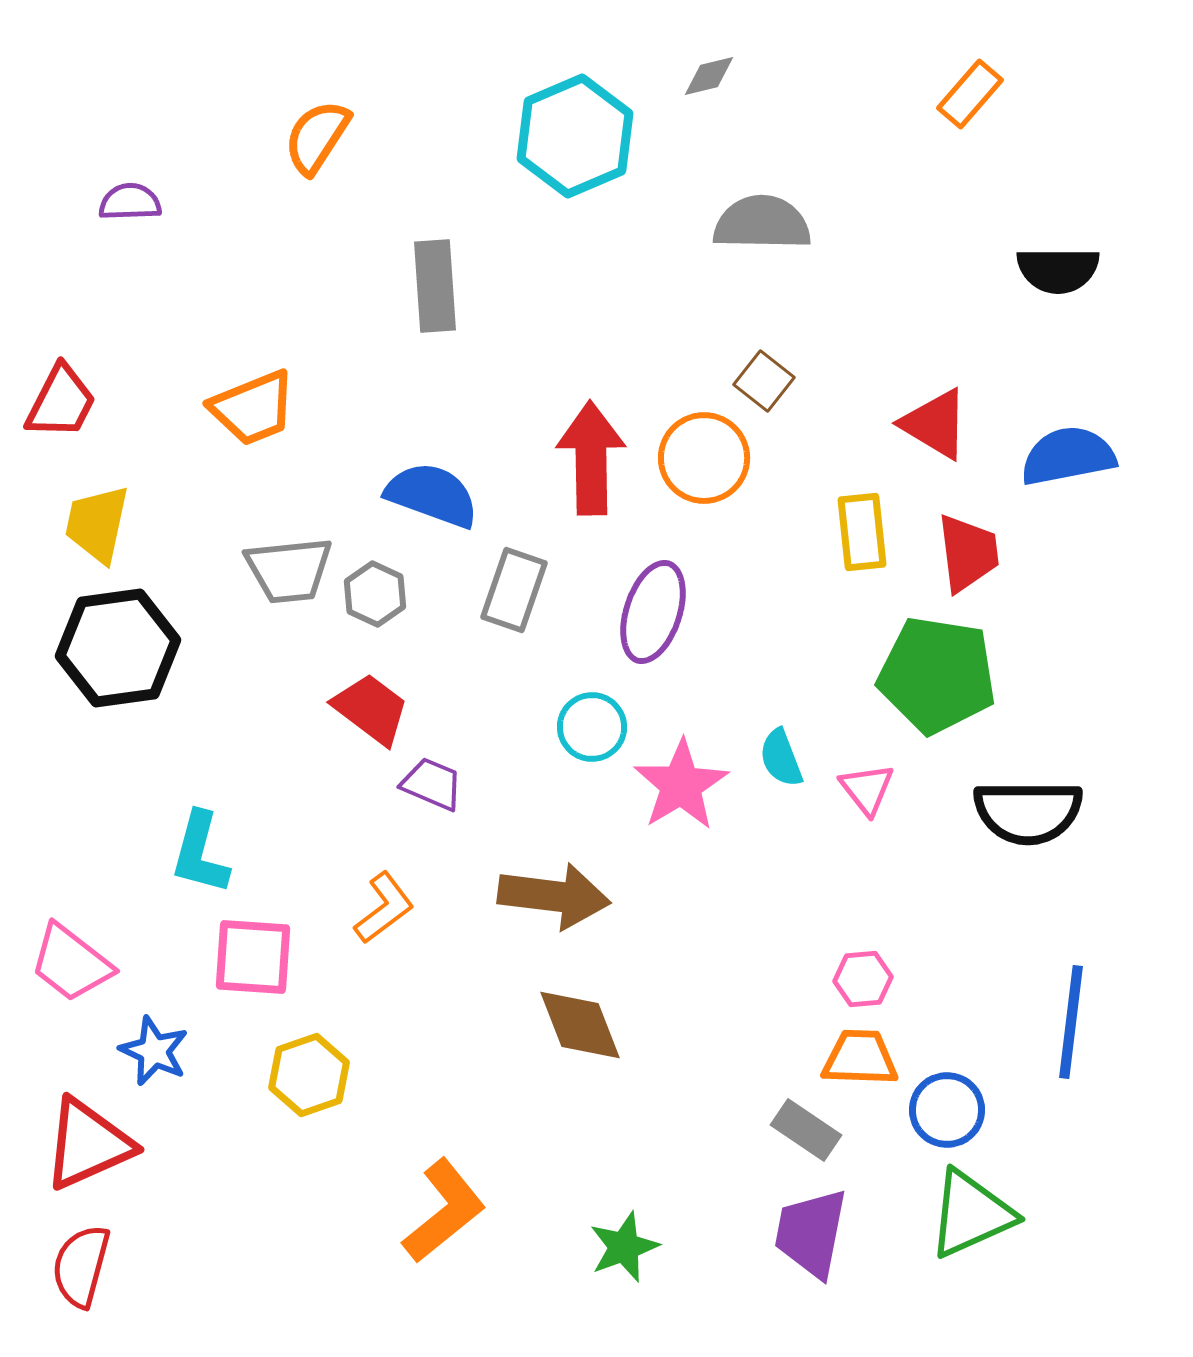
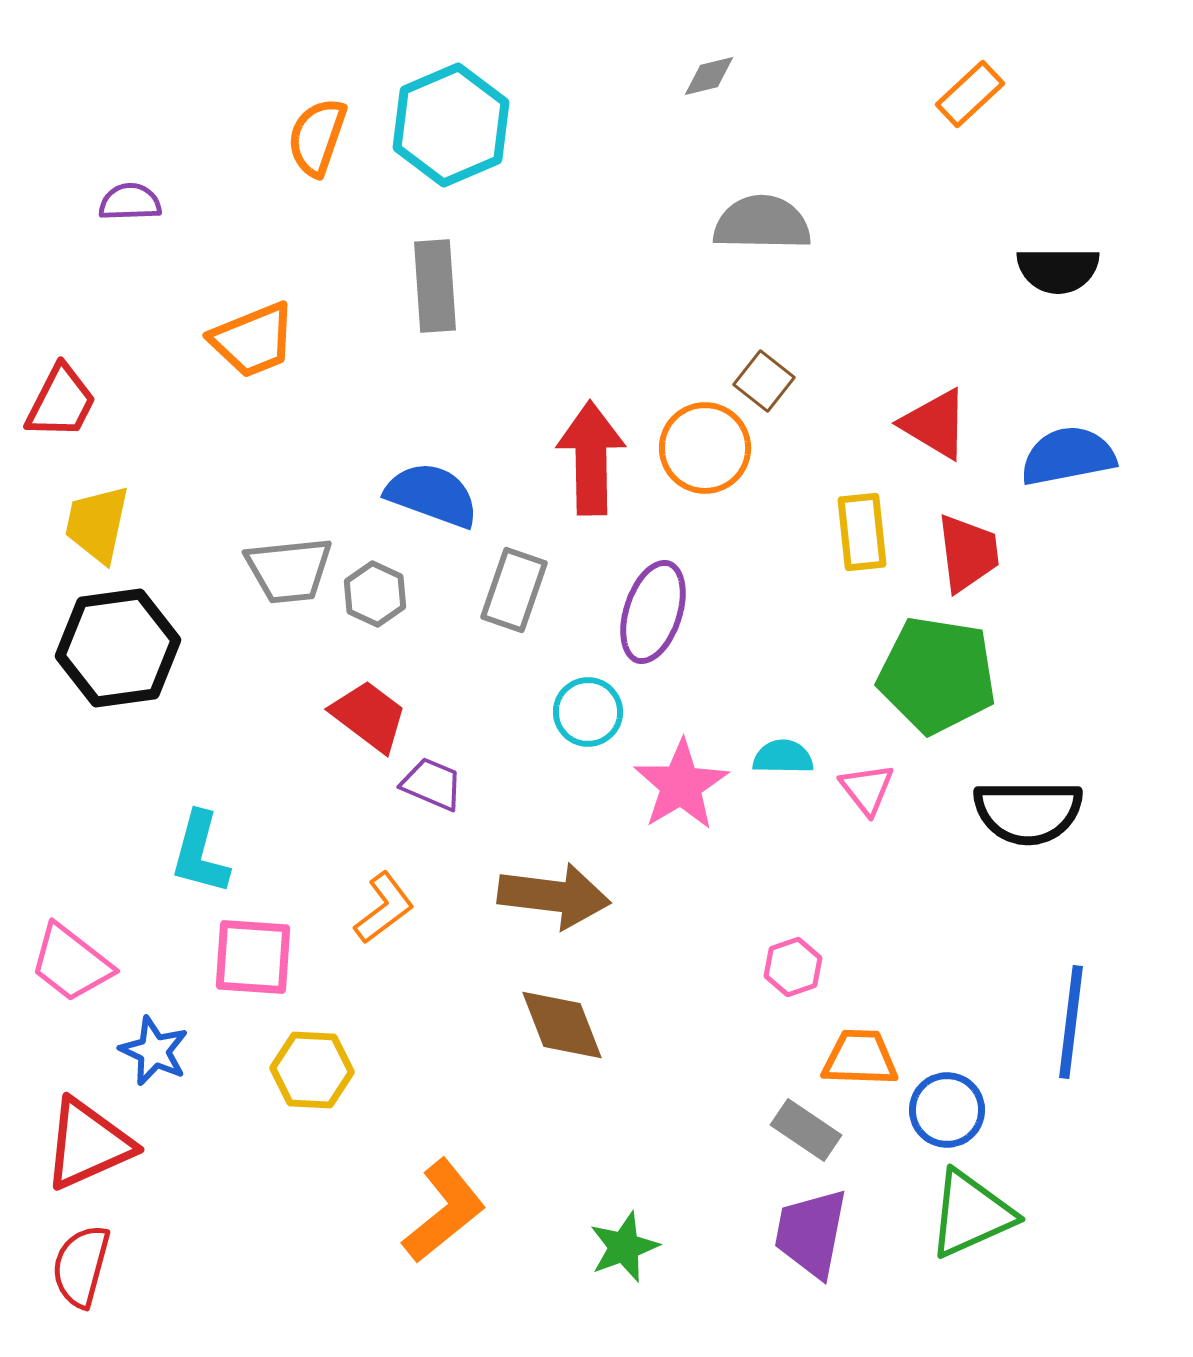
orange rectangle at (970, 94): rotated 6 degrees clockwise
cyan hexagon at (575, 136): moved 124 px left, 11 px up
orange semicircle at (317, 137): rotated 14 degrees counterclockwise
orange trapezoid at (253, 408): moved 68 px up
orange circle at (704, 458): moved 1 px right, 10 px up
red trapezoid at (371, 709): moved 2 px left, 7 px down
cyan circle at (592, 727): moved 4 px left, 15 px up
cyan semicircle at (781, 758): moved 2 px right, 1 px up; rotated 112 degrees clockwise
pink hexagon at (863, 979): moved 70 px left, 12 px up; rotated 14 degrees counterclockwise
brown diamond at (580, 1025): moved 18 px left
yellow hexagon at (309, 1075): moved 3 px right, 5 px up; rotated 22 degrees clockwise
